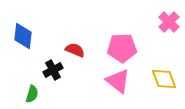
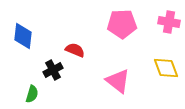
pink cross: rotated 35 degrees counterclockwise
pink pentagon: moved 24 px up
yellow diamond: moved 2 px right, 11 px up
